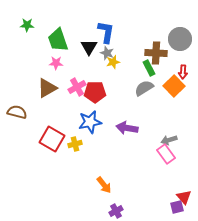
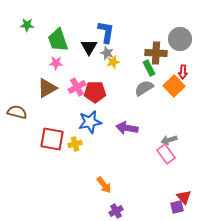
red square: rotated 20 degrees counterclockwise
